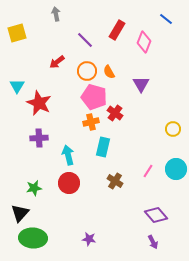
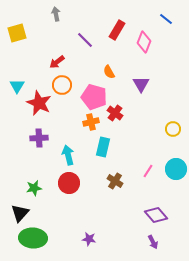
orange circle: moved 25 px left, 14 px down
